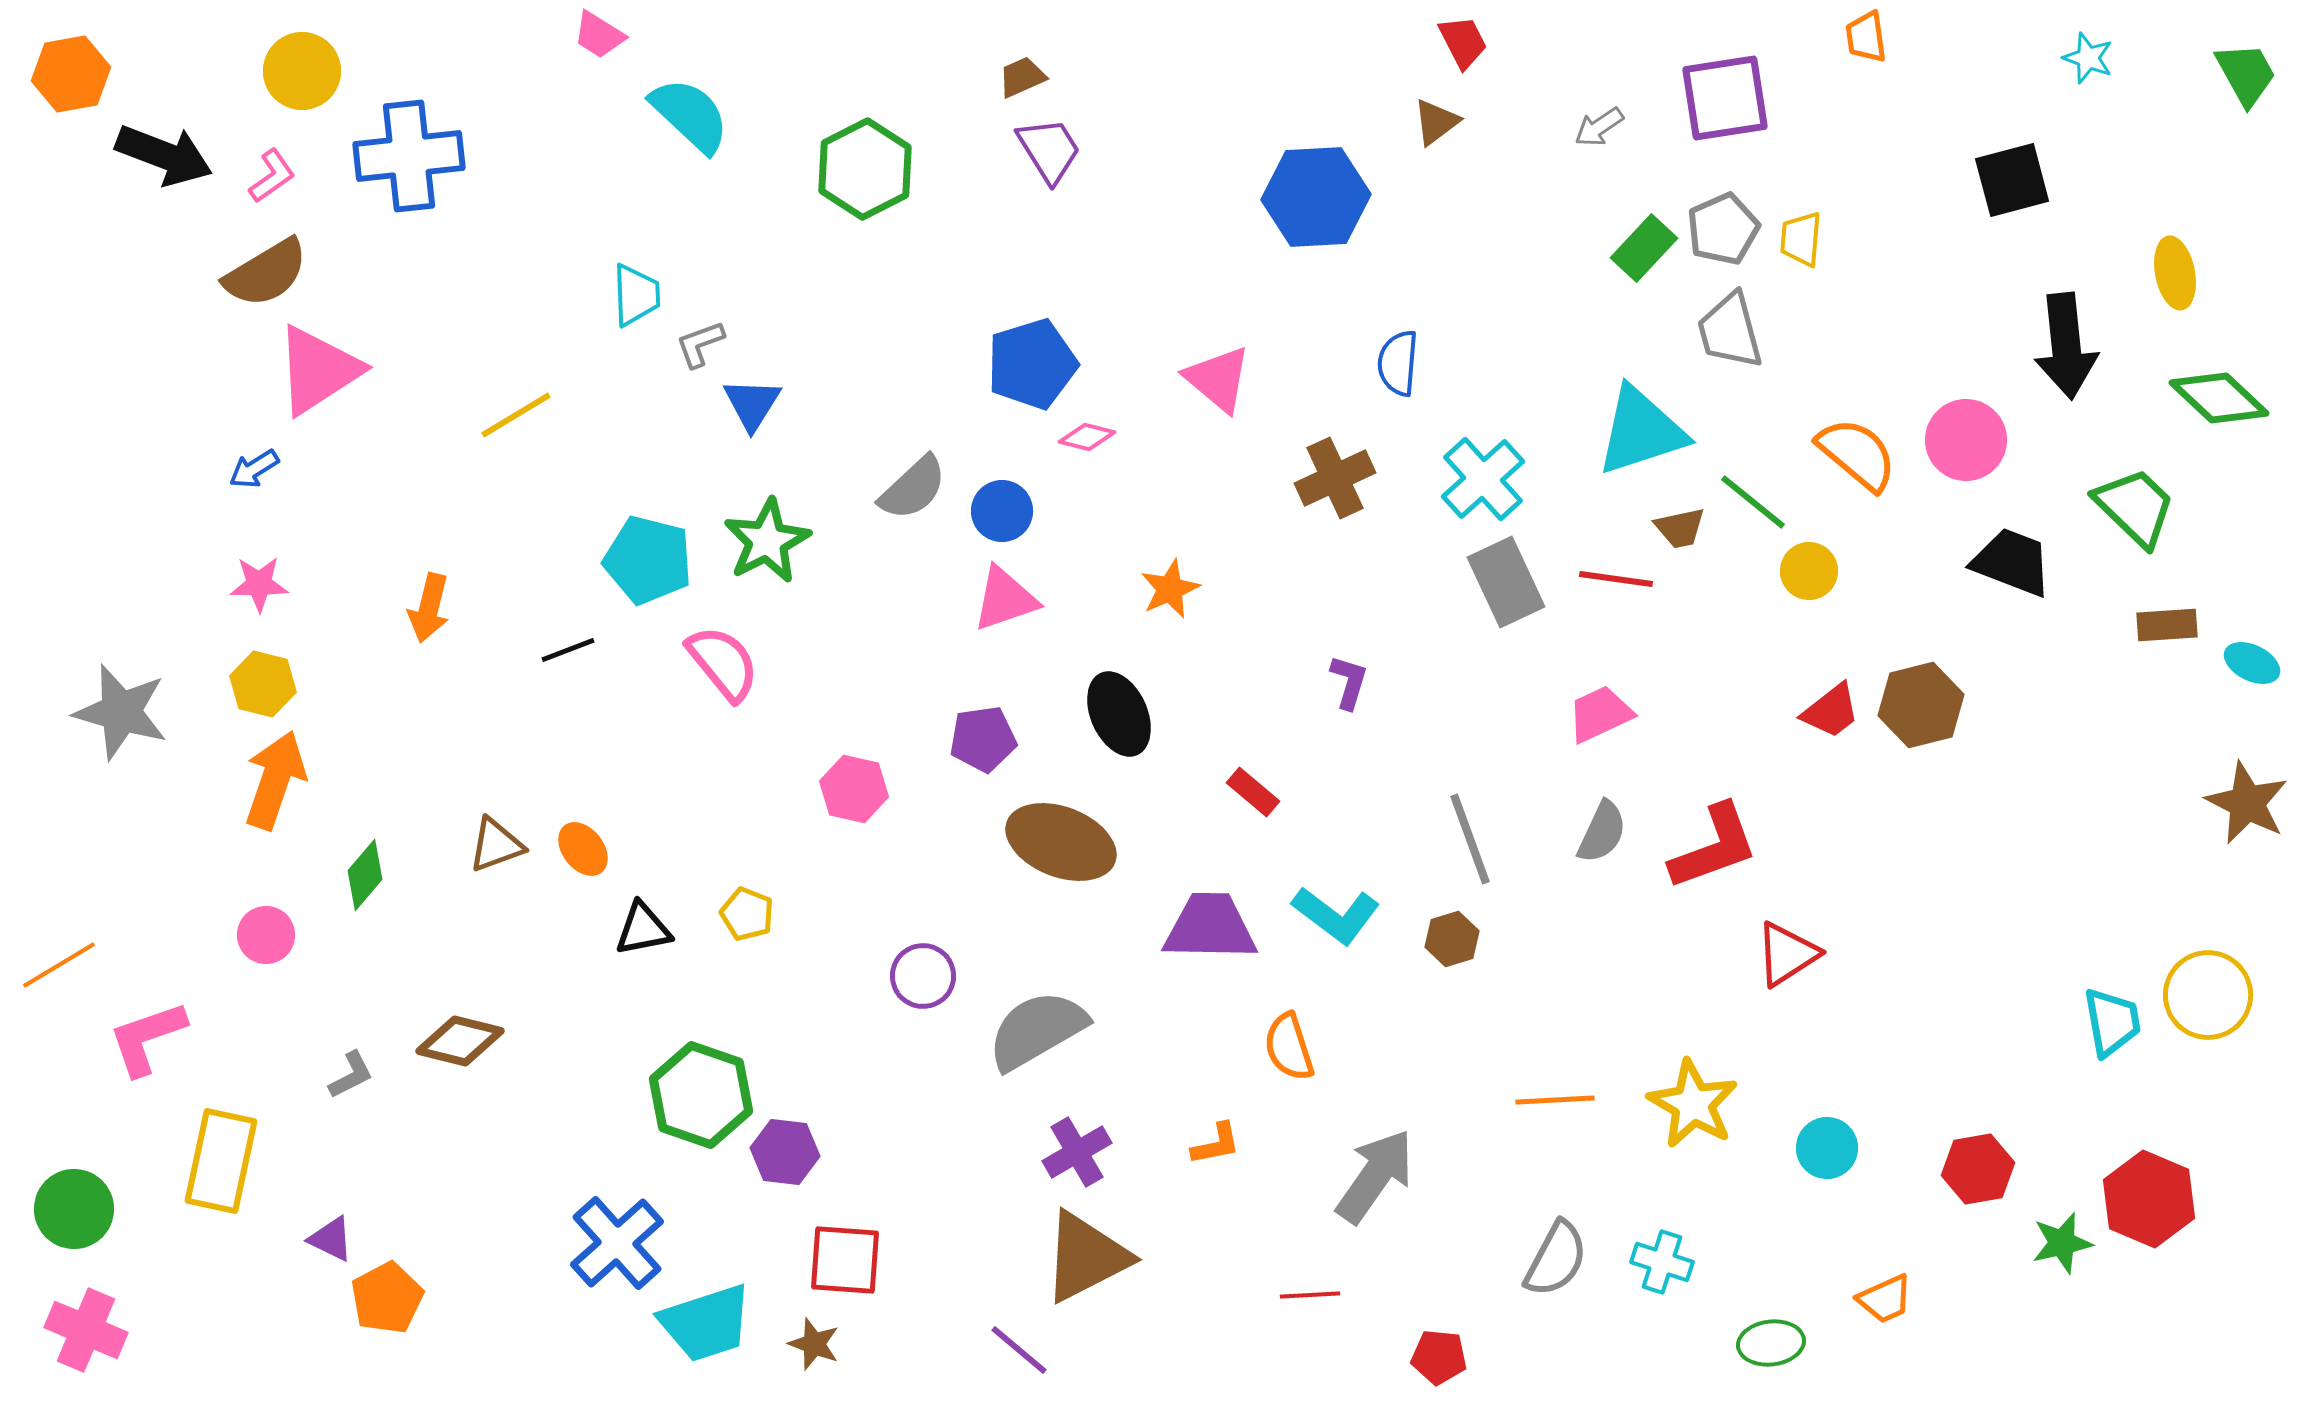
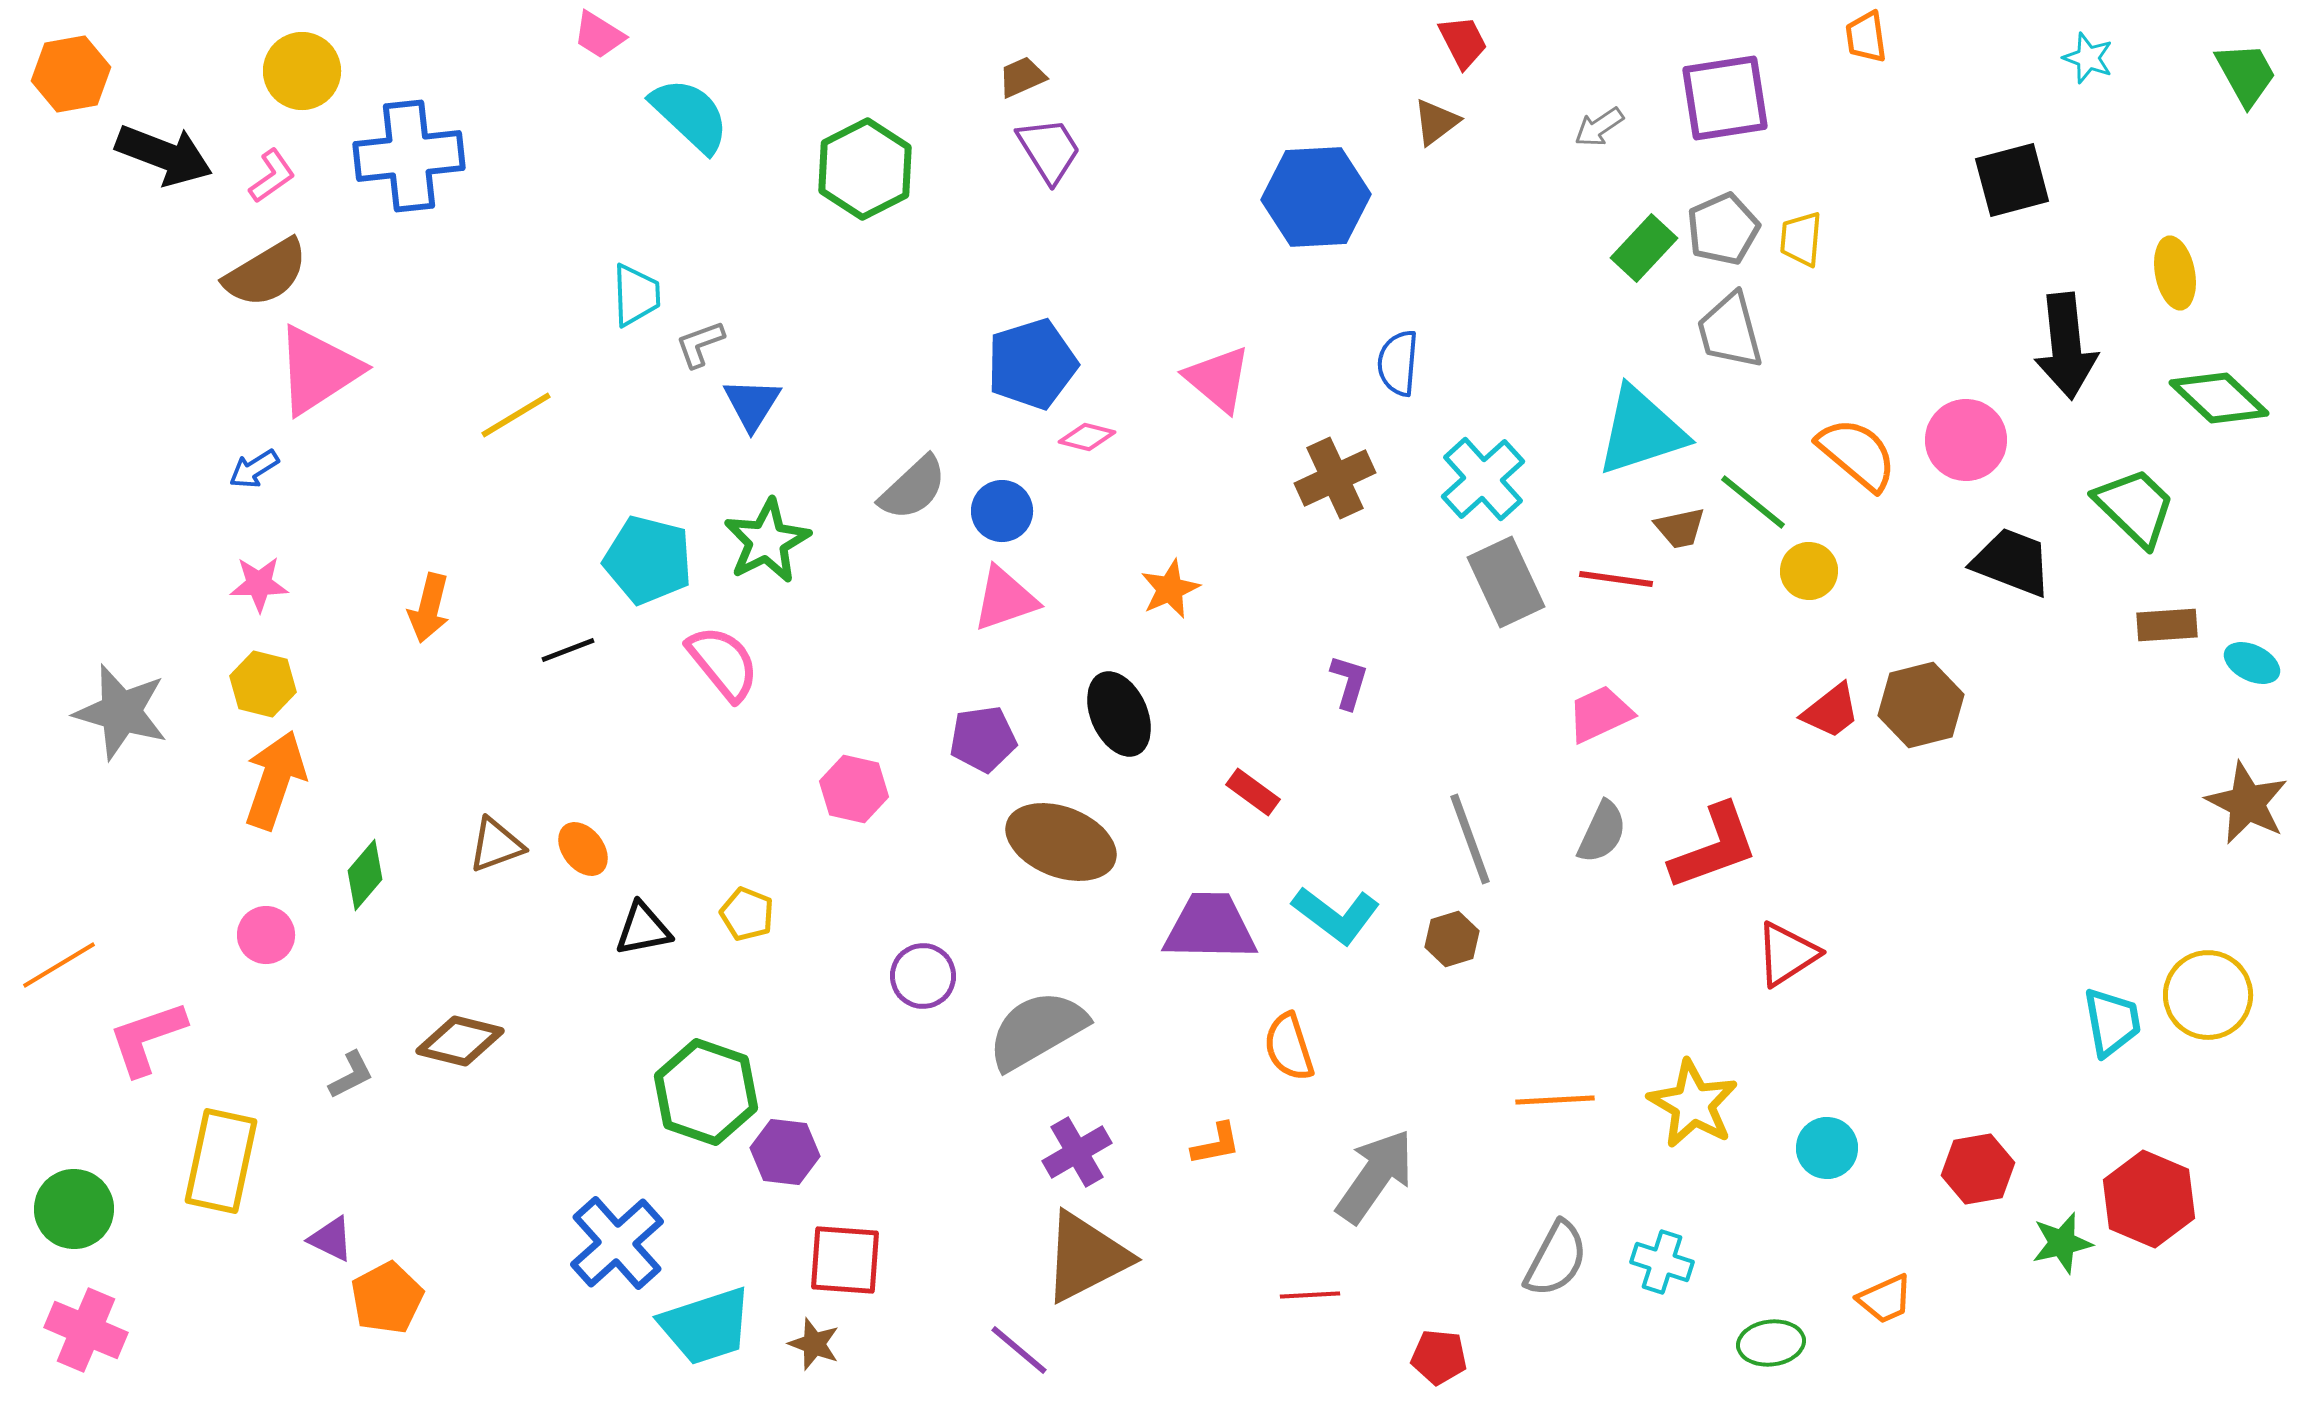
red rectangle at (1253, 792): rotated 4 degrees counterclockwise
green hexagon at (701, 1095): moved 5 px right, 3 px up
cyan trapezoid at (706, 1323): moved 3 px down
